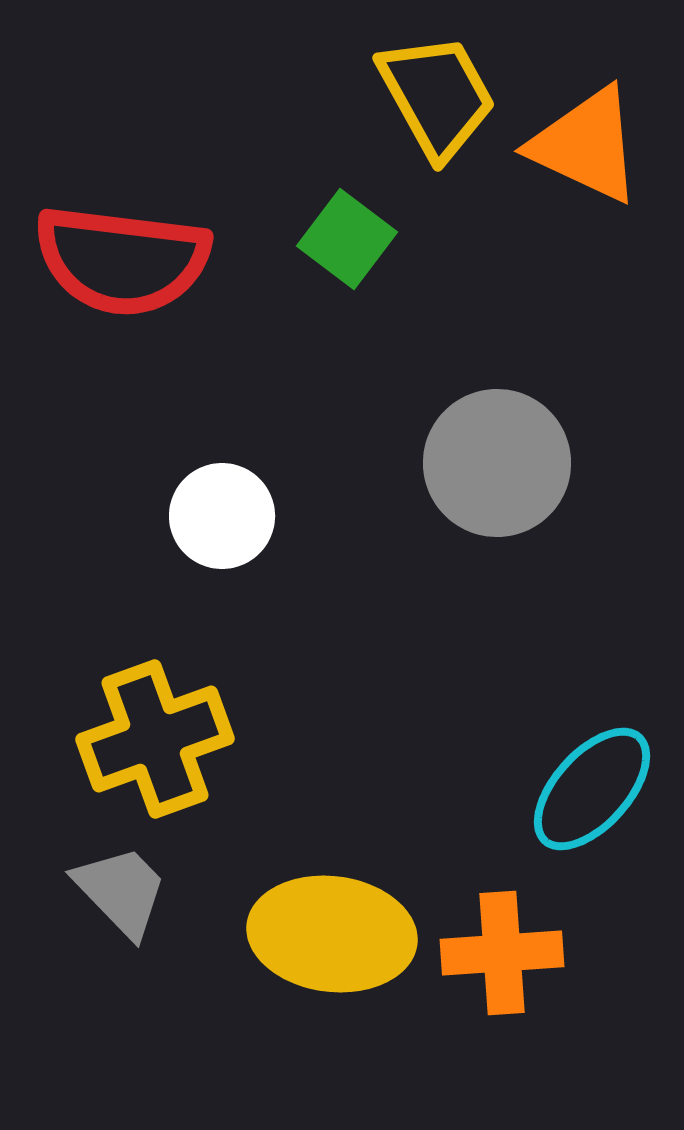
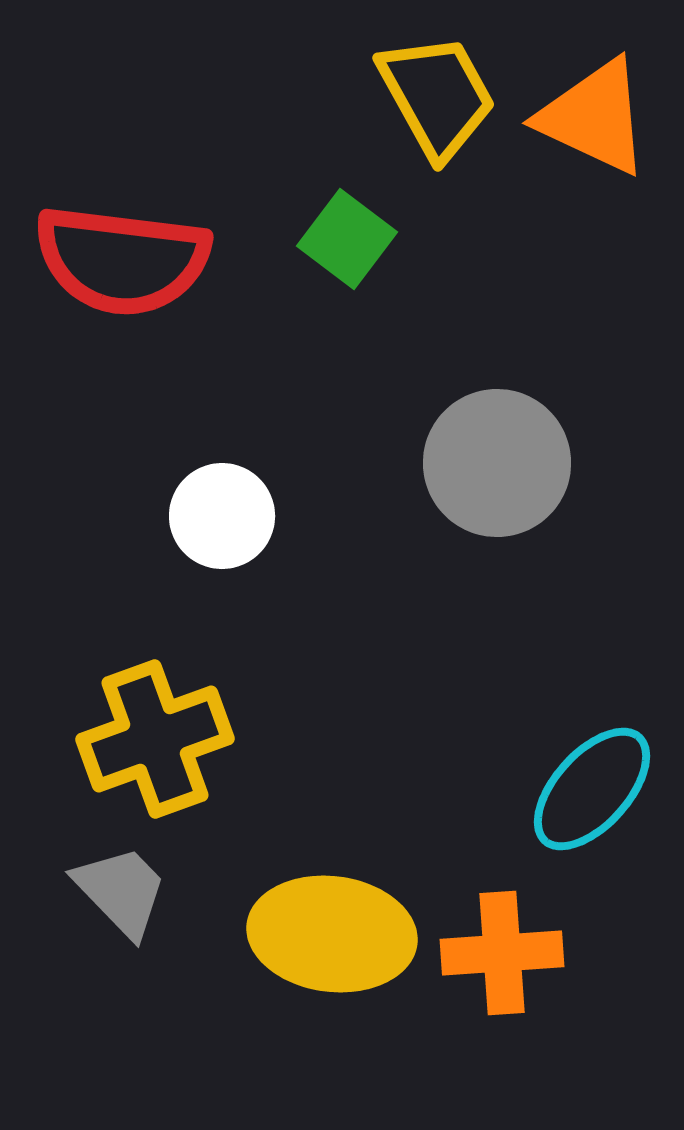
orange triangle: moved 8 px right, 28 px up
